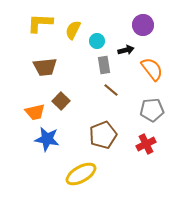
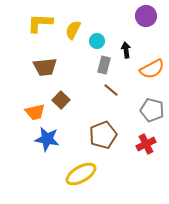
purple circle: moved 3 px right, 9 px up
black arrow: rotated 84 degrees counterclockwise
gray rectangle: rotated 24 degrees clockwise
orange semicircle: rotated 100 degrees clockwise
brown square: moved 1 px up
gray pentagon: rotated 20 degrees clockwise
